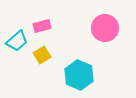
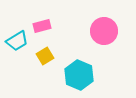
pink circle: moved 1 px left, 3 px down
cyan trapezoid: rotated 10 degrees clockwise
yellow square: moved 3 px right, 1 px down
